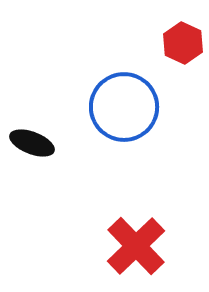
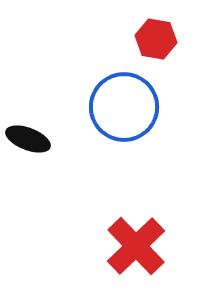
red hexagon: moved 27 px left, 4 px up; rotated 15 degrees counterclockwise
black ellipse: moved 4 px left, 4 px up
